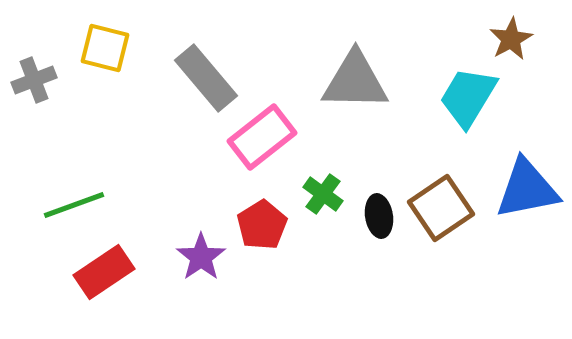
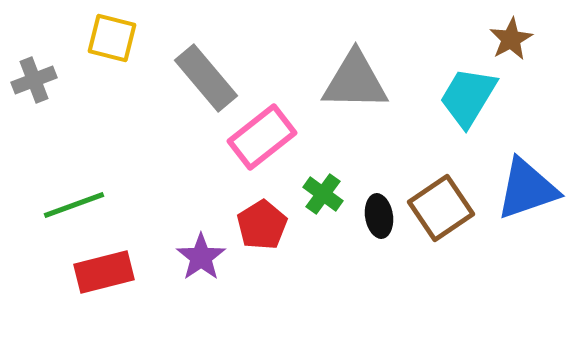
yellow square: moved 7 px right, 10 px up
blue triangle: rotated 8 degrees counterclockwise
red rectangle: rotated 20 degrees clockwise
